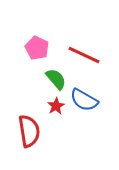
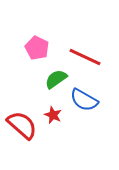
red line: moved 1 px right, 2 px down
green semicircle: rotated 85 degrees counterclockwise
red star: moved 3 px left, 9 px down; rotated 18 degrees counterclockwise
red semicircle: moved 7 px left, 6 px up; rotated 40 degrees counterclockwise
